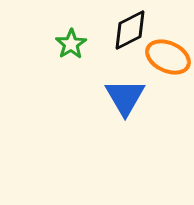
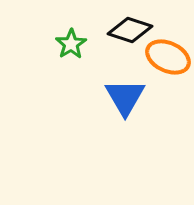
black diamond: rotated 45 degrees clockwise
